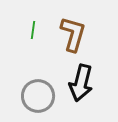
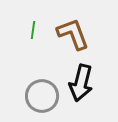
brown L-shape: rotated 36 degrees counterclockwise
gray circle: moved 4 px right
